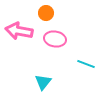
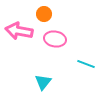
orange circle: moved 2 px left, 1 px down
